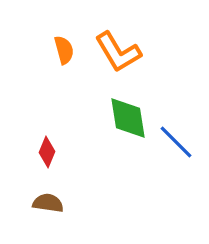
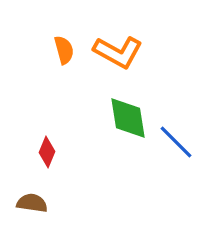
orange L-shape: rotated 30 degrees counterclockwise
brown semicircle: moved 16 px left
